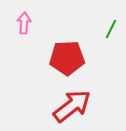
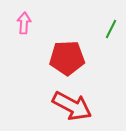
red arrow: rotated 66 degrees clockwise
